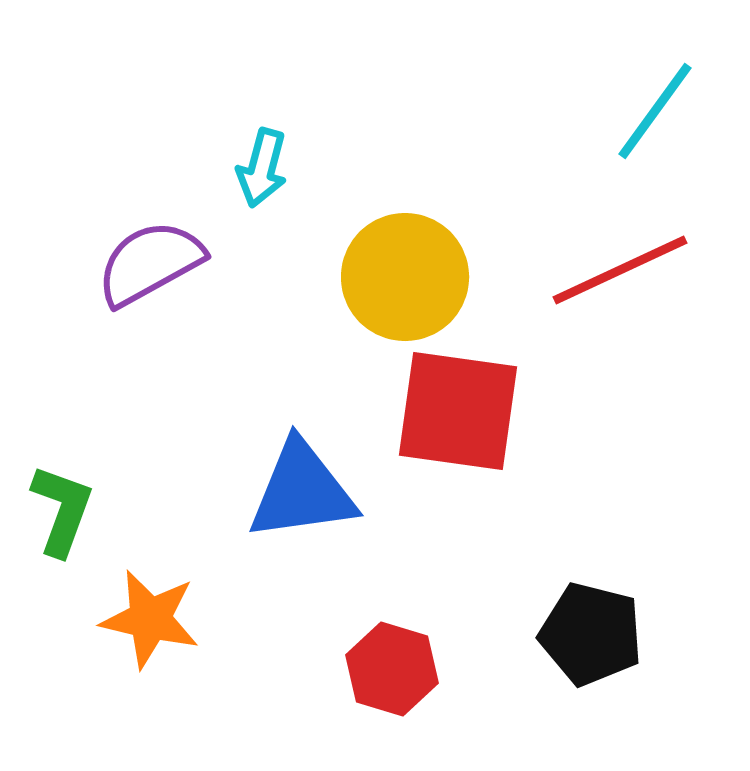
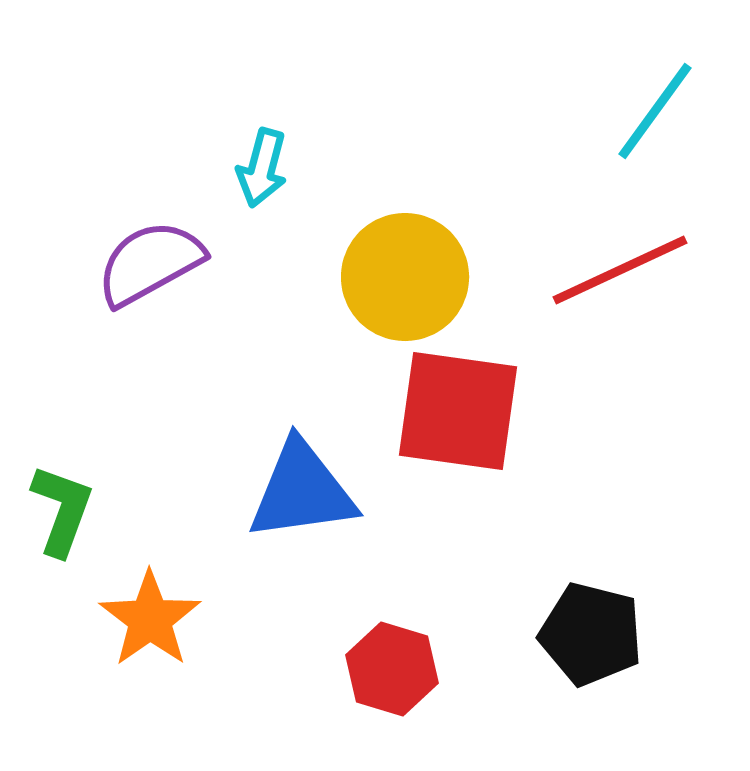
orange star: rotated 24 degrees clockwise
